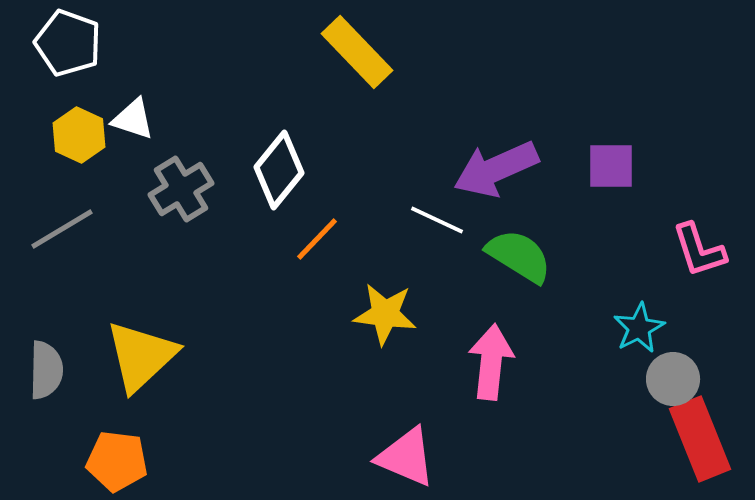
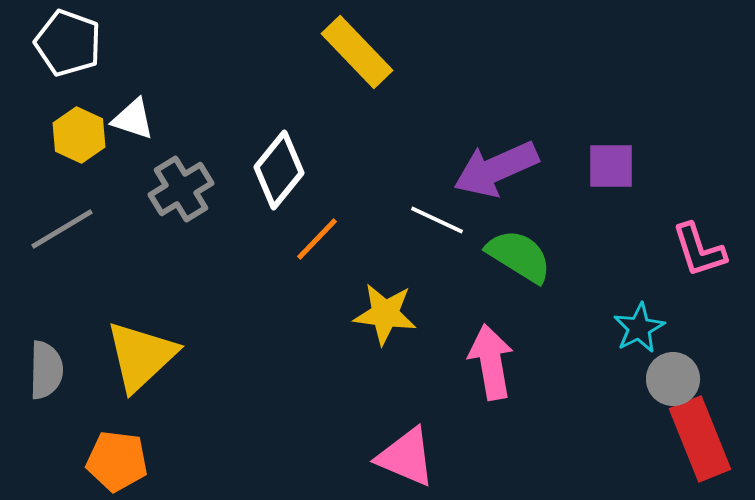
pink arrow: rotated 16 degrees counterclockwise
